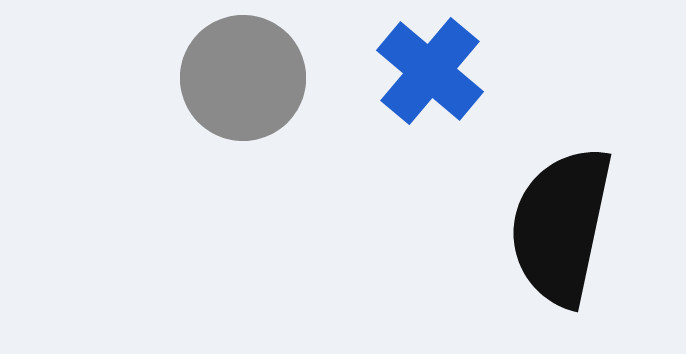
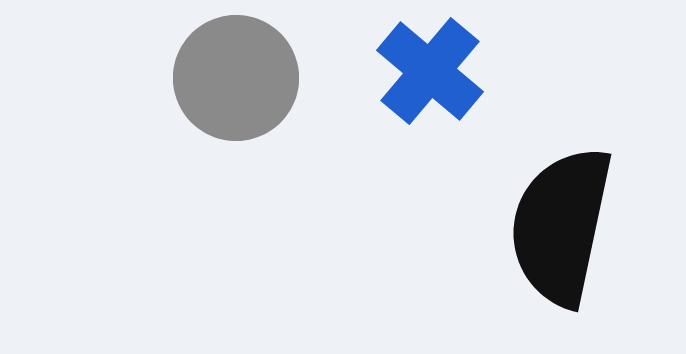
gray circle: moved 7 px left
